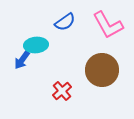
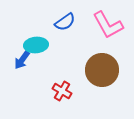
red cross: rotated 18 degrees counterclockwise
